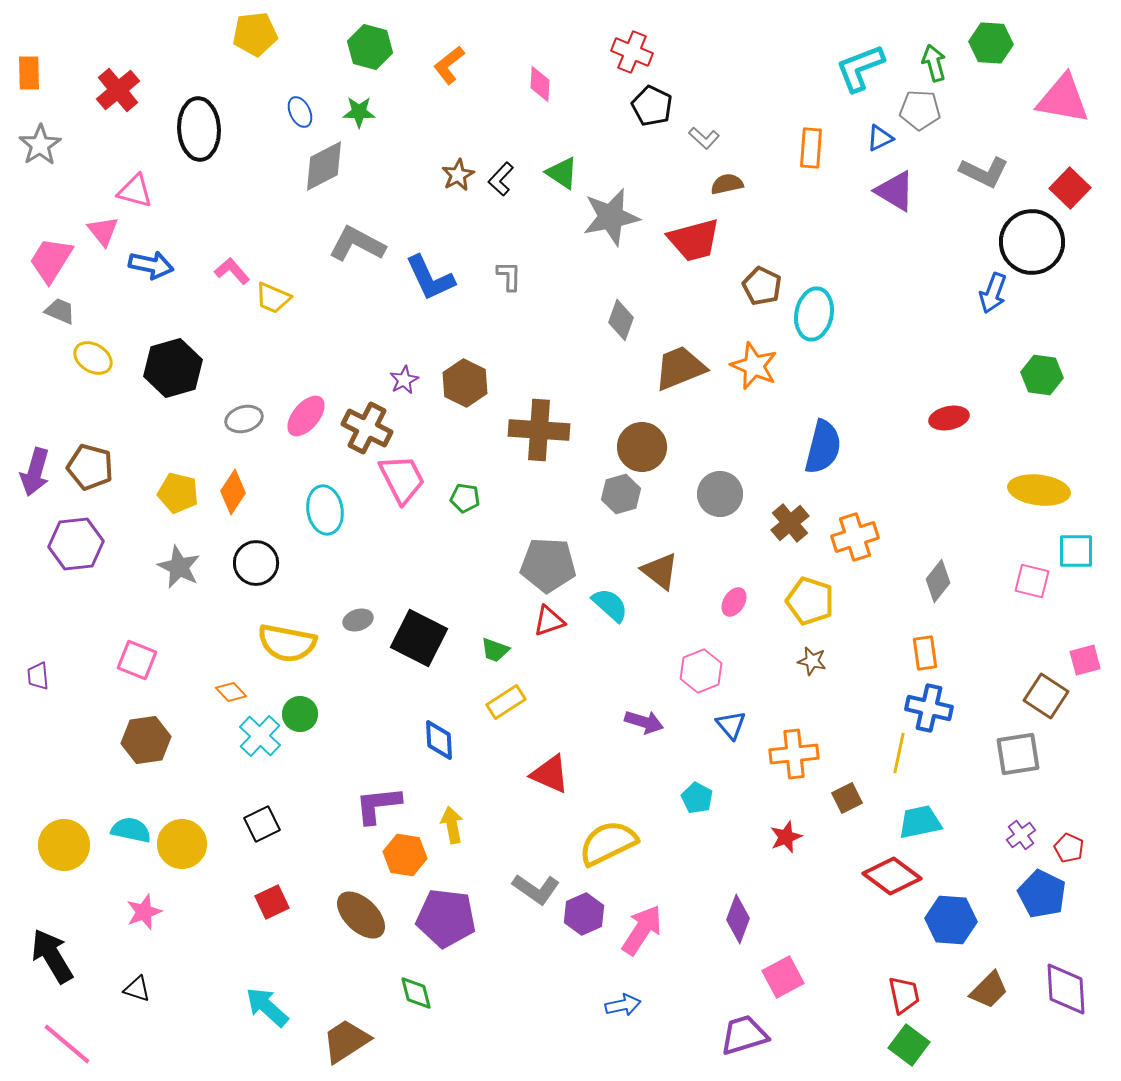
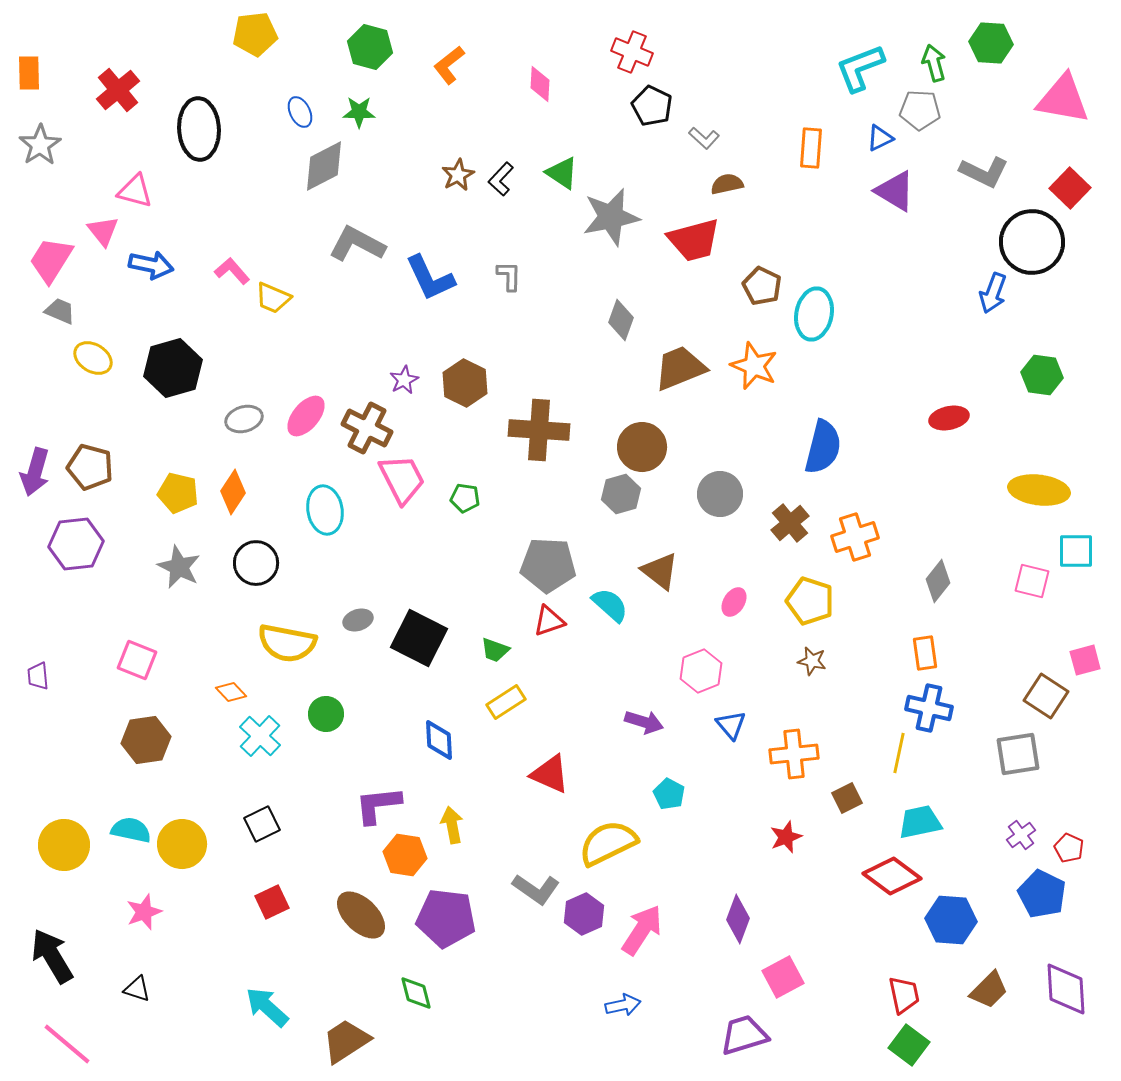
green circle at (300, 714): moved 26 px right
cyan pentagon at (697, 798): moved 28 px left, 4 px up
